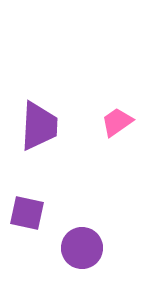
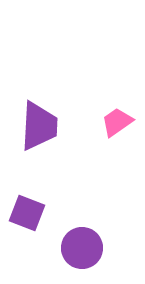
purple square: rotated 9 degrees clockwise
